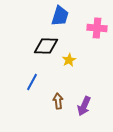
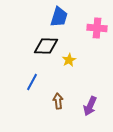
blue trapezoid: moved 1 px left, 1 px down
purple arrow: moved 6 px right
